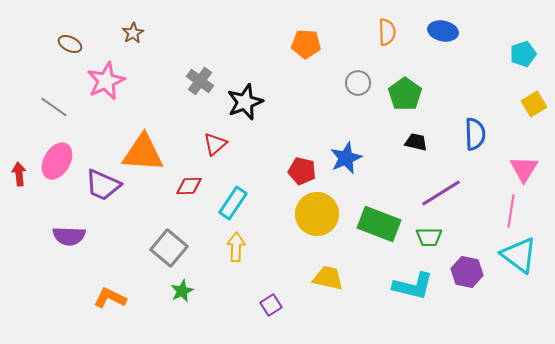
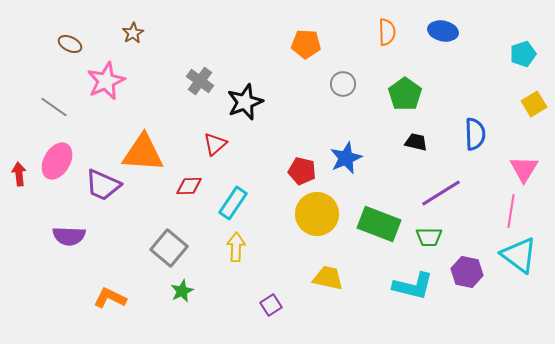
gray circle: moved 15 px left, 1 px down
